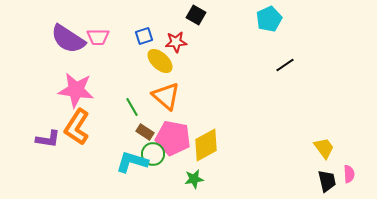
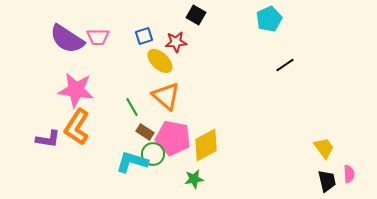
purple semicircle: moved 1 px left
